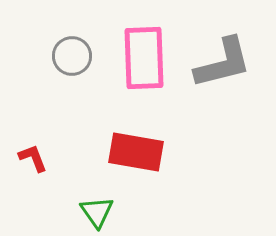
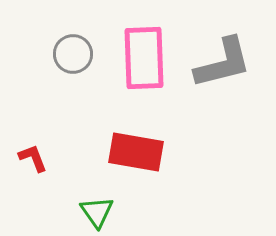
gray circle: moved 1 px right, 2 px up
